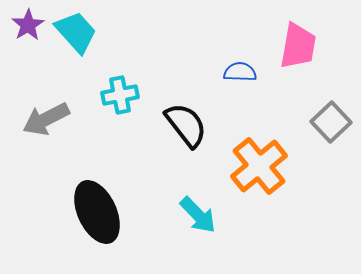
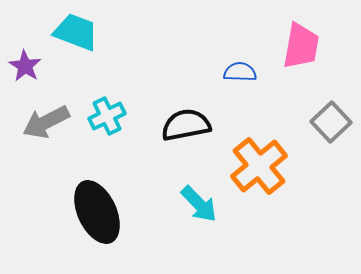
purple star: moved 3 px left, 41 px down; rotated 8 degrees counterclockwise
cyan trapezoid: rotated 27 degrees counterclockwise
pink trapezoid: moved 3 px right
cyan cross: moved 13 px left, 21 px down; rotated 15 degrees counterclockwise
gray arrow: moved 3 px down
black semicircle: rotated 63 degrees counterclockwise
cyan arrow: moved 1 px right, 11 px up
